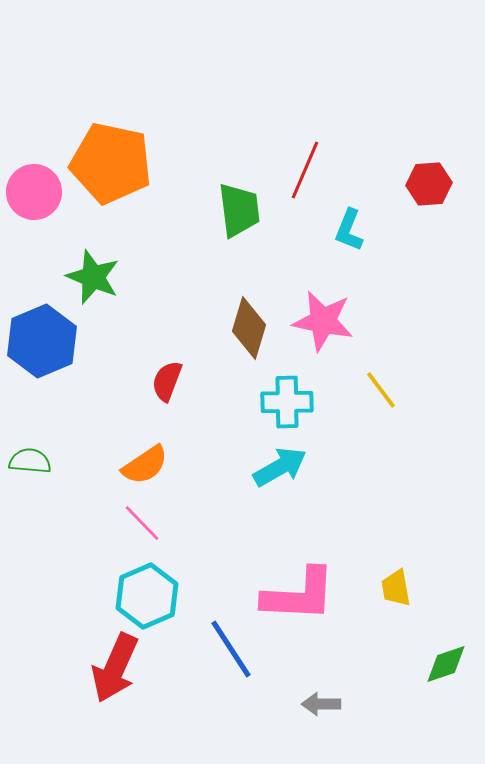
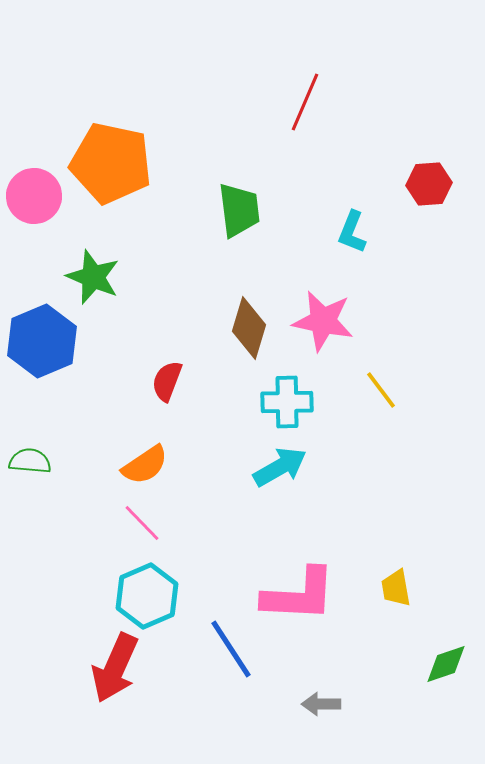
red line: moved 68 px up
pink circle: moved 4 px down
cyan L-shape: moved 3 px right, 2 px down
